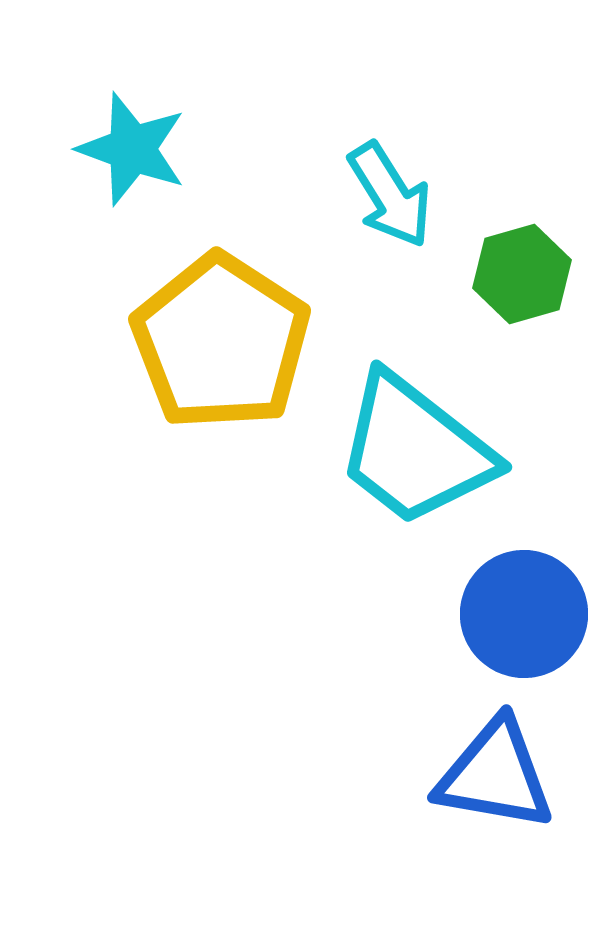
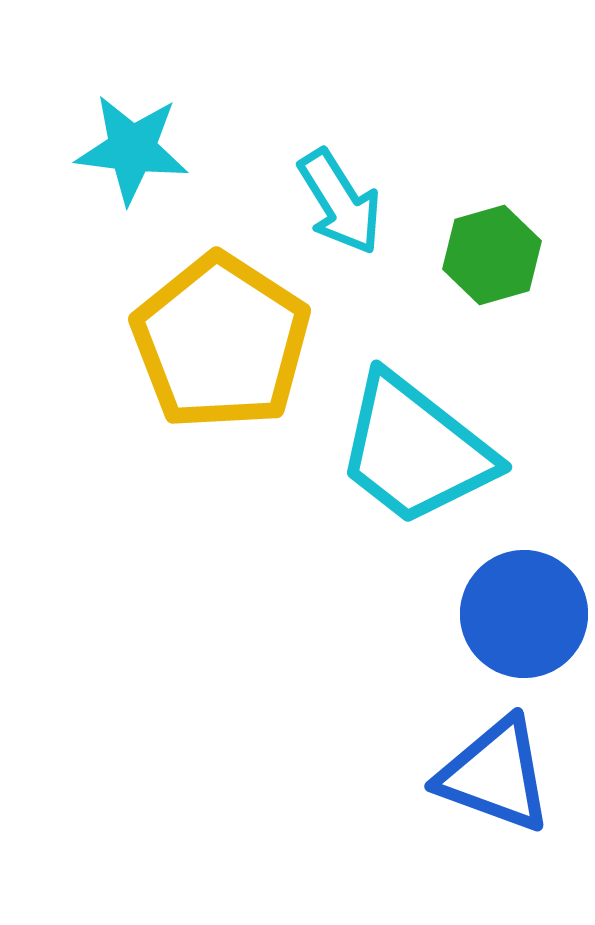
cyan star: rotated 13 degrees counterclockwise
cyan arrow: moved 50 px left, 7 px down
green hexagon: moved 30 px left, 19 px up
blue triangle: rotated 10 degrees clockwise
